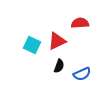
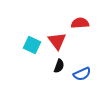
red triangle: rotated 42 degrees counterclockwise
